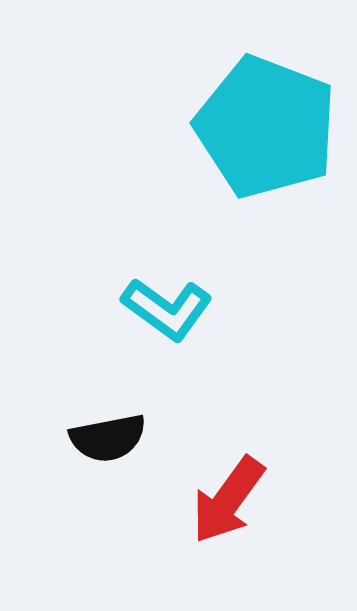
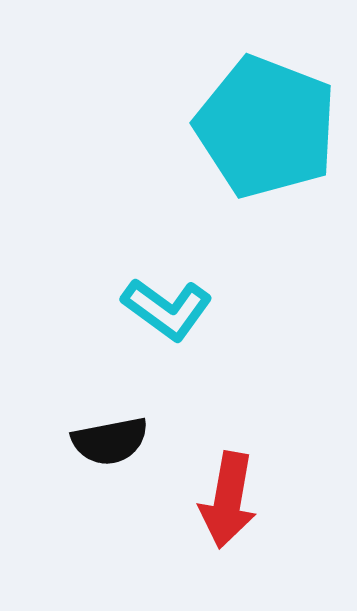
black semicircle: moved 2 px right, 3 px down
red arrow: rotated 26 degrees counterclockwise
